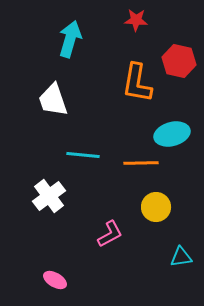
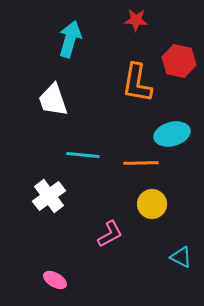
yellow circle: moved 4 px left, 3 px up
cyan triangle: rotated 35 degrees clockwise
